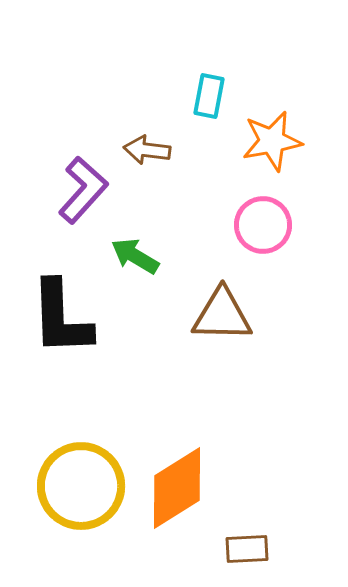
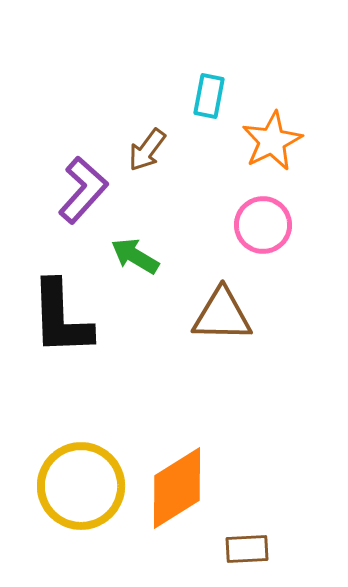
orange star: rotated 16 degrees counterclockwise
brown arrow: rotated 60 degrees counterclockwise
